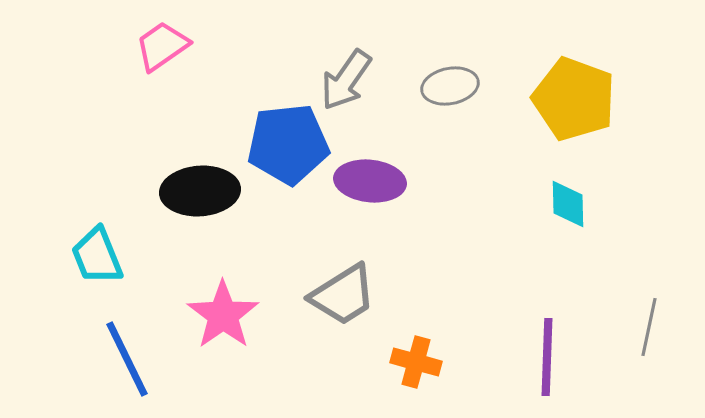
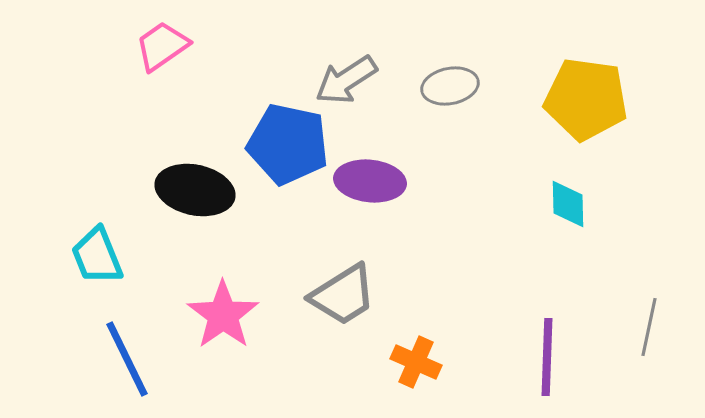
gray arrow: rotated 22 degrees clockwise
yellow pentagon: moved 12 px right; rotated 12 degrees counterclockwise
blue pentagon: rotated 18 degrees clockwise
black ellipse: moved 5 px left, 1 px up; rotated 16 degrees clockwise
orange cross: rotated 9 degrees clockwise
